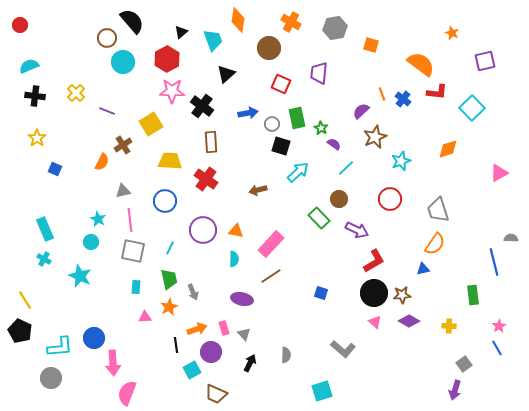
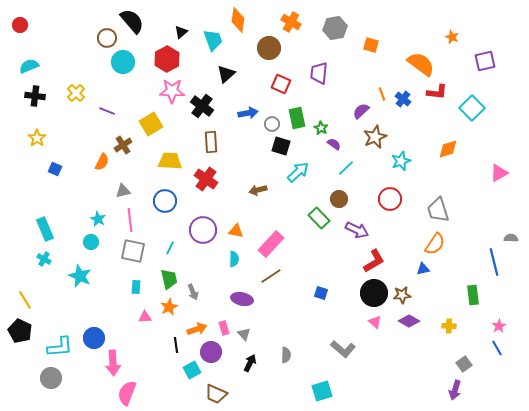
orange star at (452, 33): moved 4 px down
